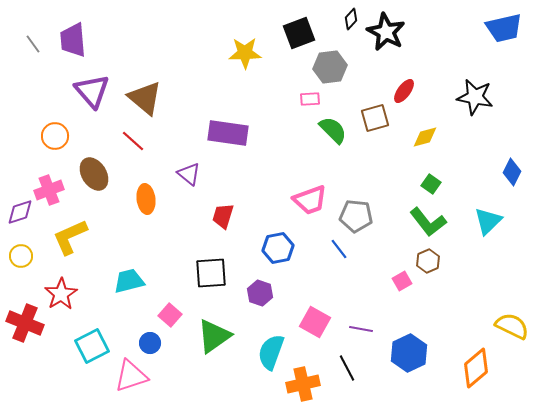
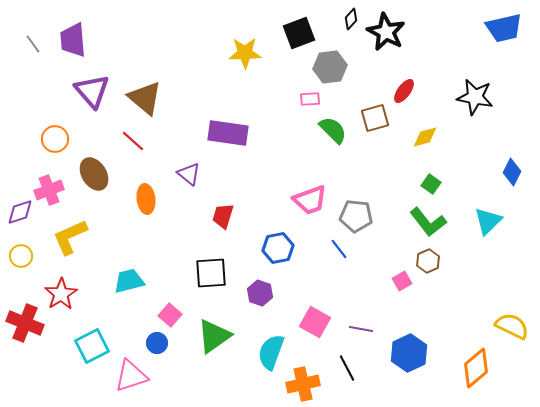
orange circle at (55, 136): moved 3 px down
blue circle at (150, 343): moved 7 px right
